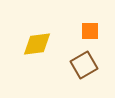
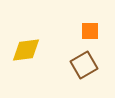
yellow diamond: moved 11 px left, 6 px down
